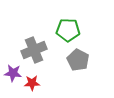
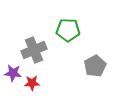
gray pentagon: moved 17 px right, 6 px down; rotated 15 degrees clockwise
